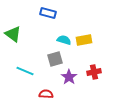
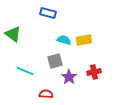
gray square: moved 2 px down
